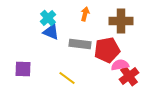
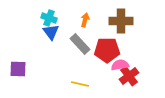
orange arrow: moved 6 px down
cyan cross: moved 1 px right; rotated 28 degrees counterclockwise
blue triangle: rotated 30 degrees clockwise
gray rectangle: rotated 40 degrees clockwise
red pentagon: rotated 10 degrees clockwise
purple square: moved 5 px left
yellow line: moved 13 px right, 6 px down; rotated 24 degrees counterclockwise
